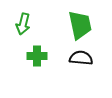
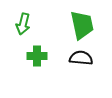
green trapezoid: moved 2 px right
